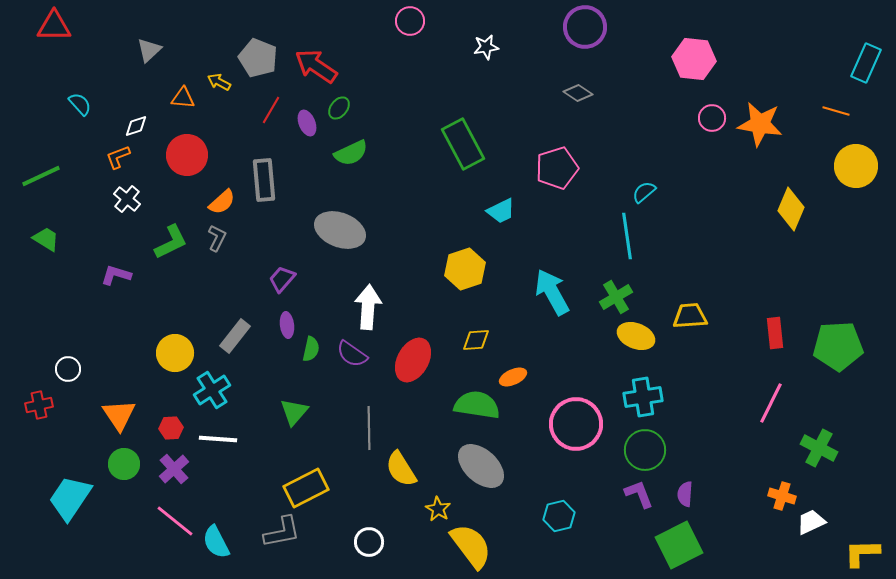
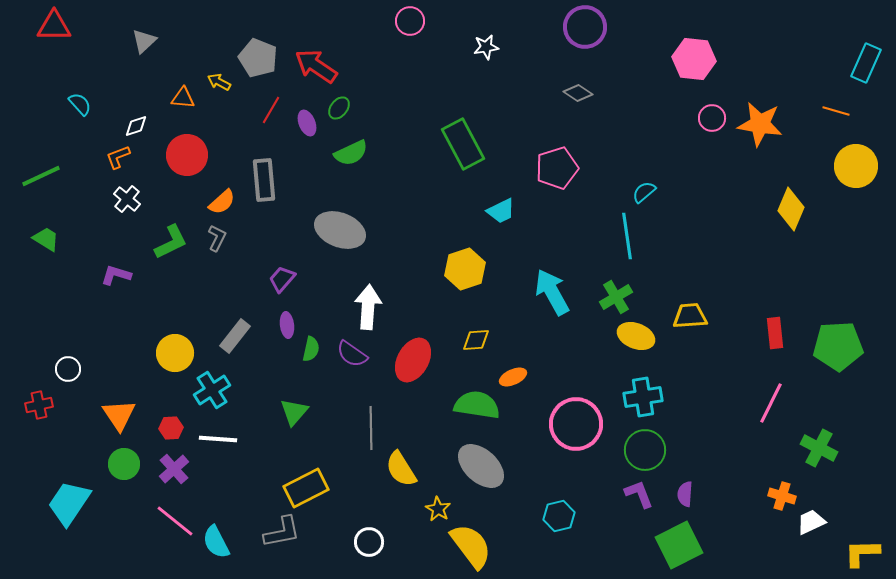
gray triangle at (149, 50): moved 5 px left, 9 px up
gray line at (369, 428): moved 2 px right
cyan trapezoid at (70, 498): moved 1 px left, 5 px down
